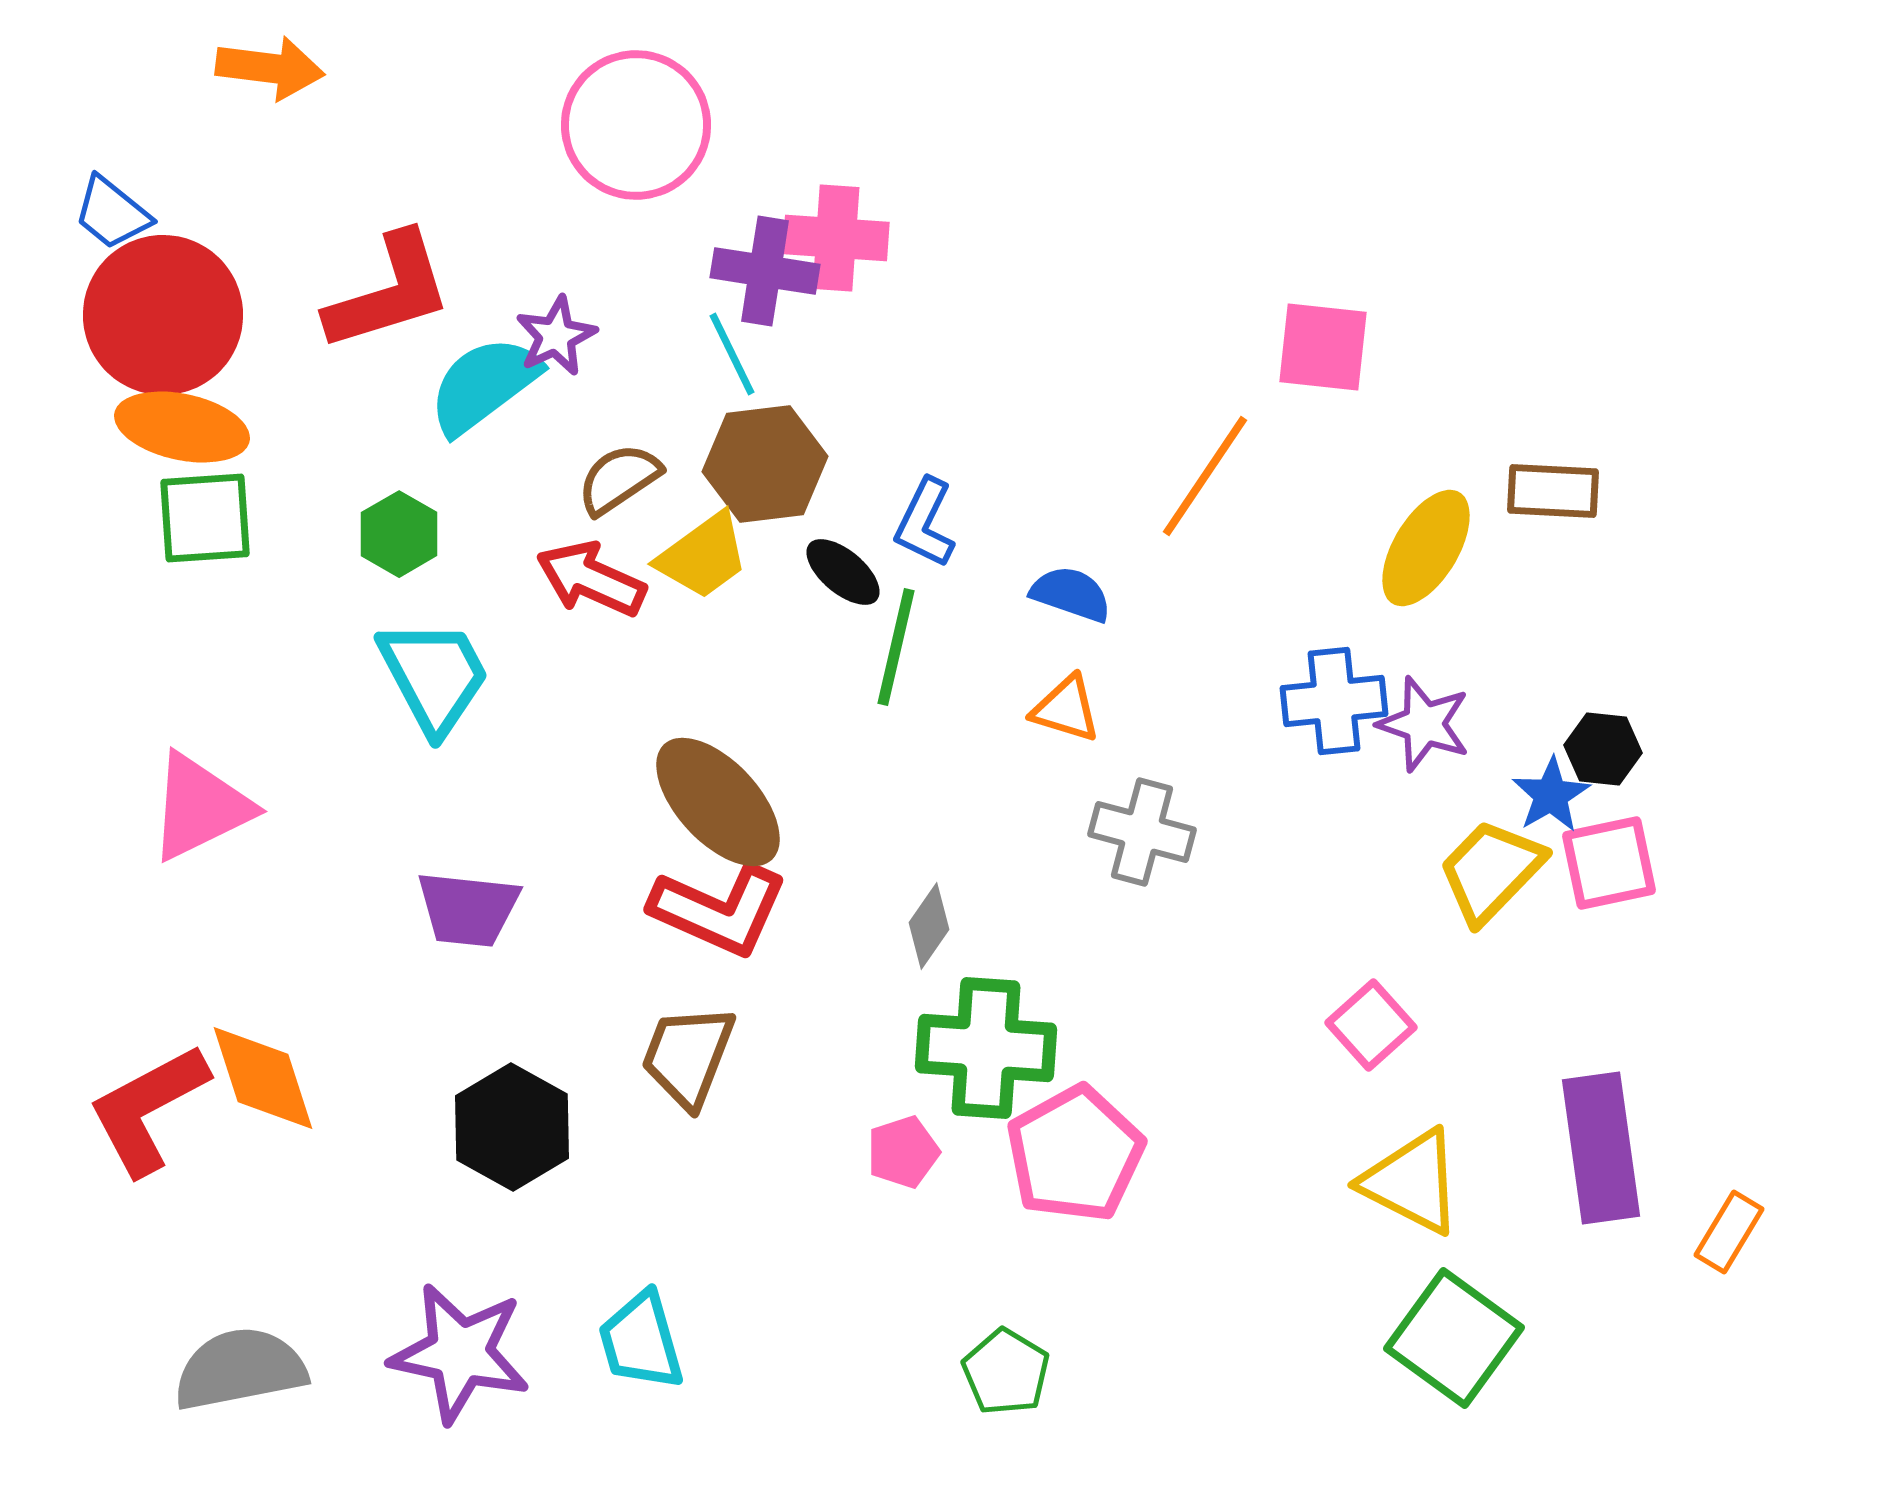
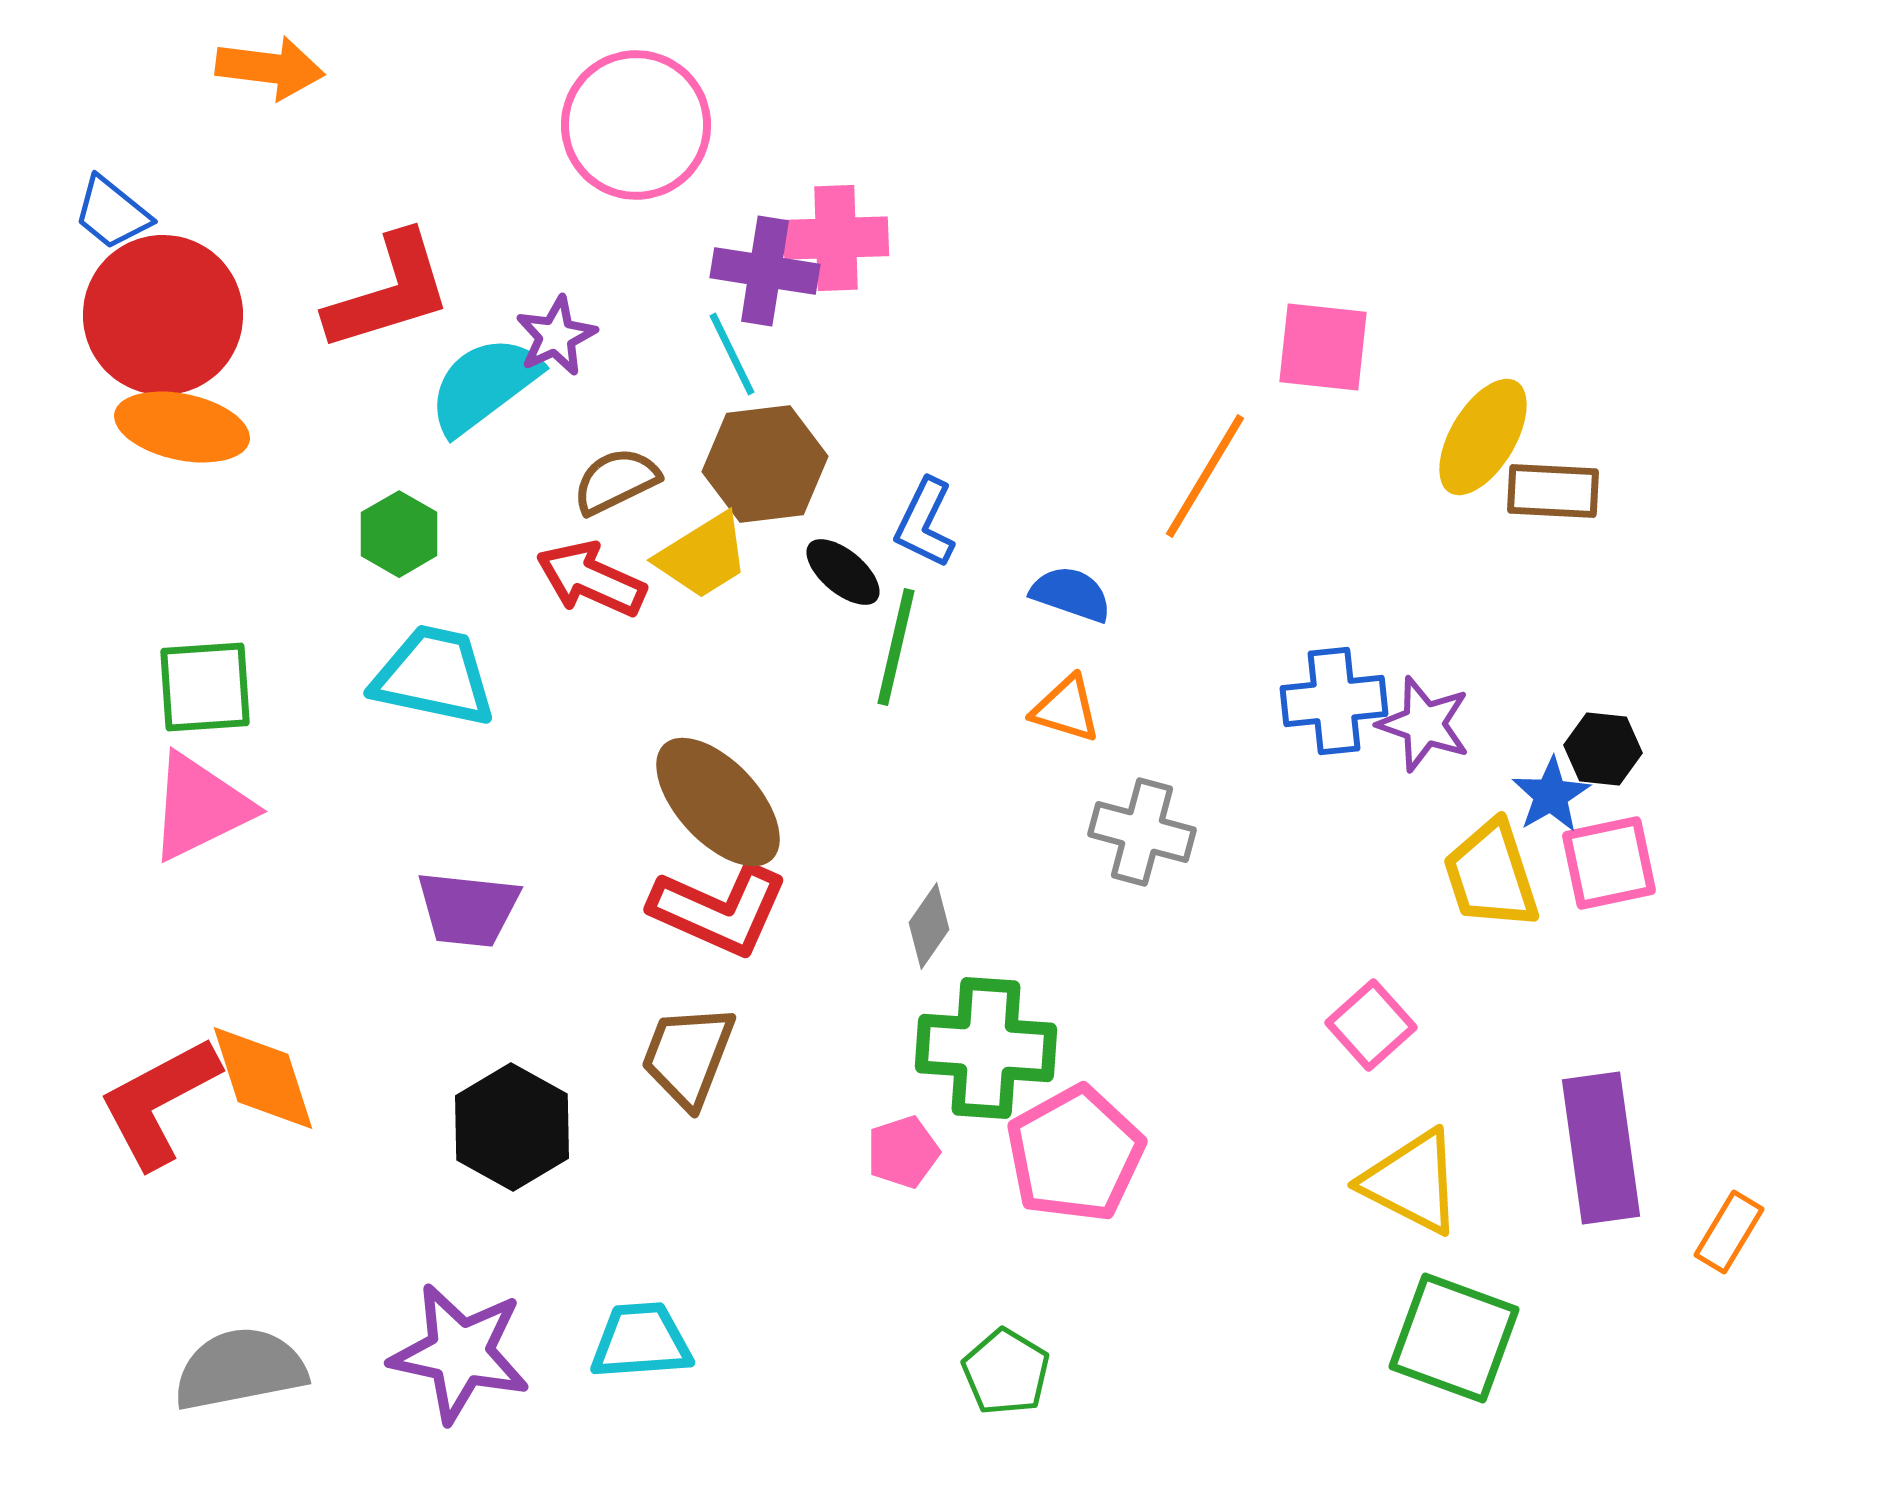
pink cross at (836, 238): rotated 6 degrees counterclockwise
orange line at (1205, 476): rotated 3 degrees counterclockwise
brown semicircle at (619, 479): moved 3 px left, 2 px down; rotated 8 degrees clockwise
green square at (205, 518): moved 169 px down
yellow ellipse at (1426, 548): moved 57 px right, 111 px up
yellow trapezoid at (703, 556): rotated 4 degrees clockwise
cyan trapezoid at (434, 676): rotated 50 degrees counterclockwise
yellow trapezoid at (1491, 871): moved 4 px down; rotated 62 degrees counterclockwise
red L-shape at (148, 1109): moved 11 px right, 7 px up
green square at (1454, 1338): rotated 16 degrees counterclockwise
cyan trapezoid at (641, 1341): rotated 102 degrees clockwise
